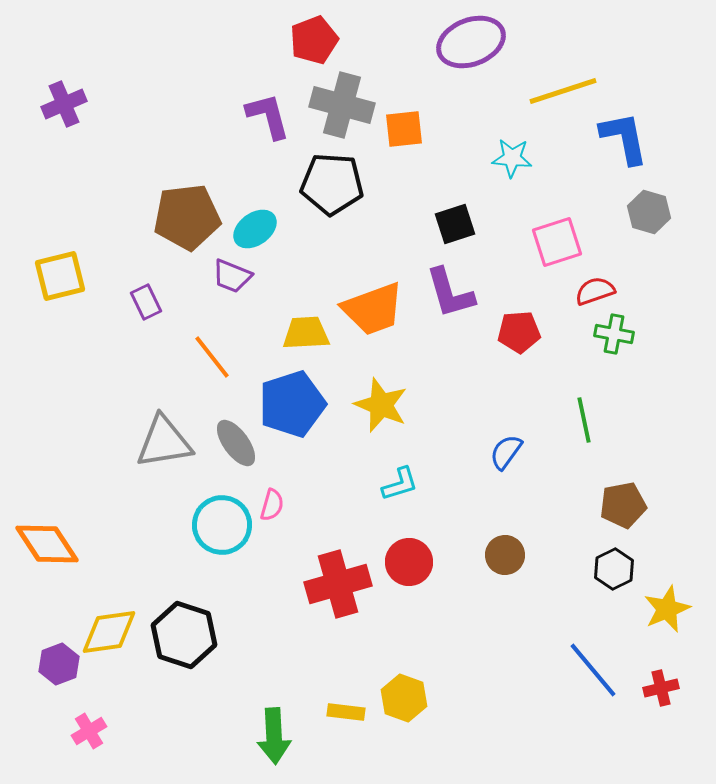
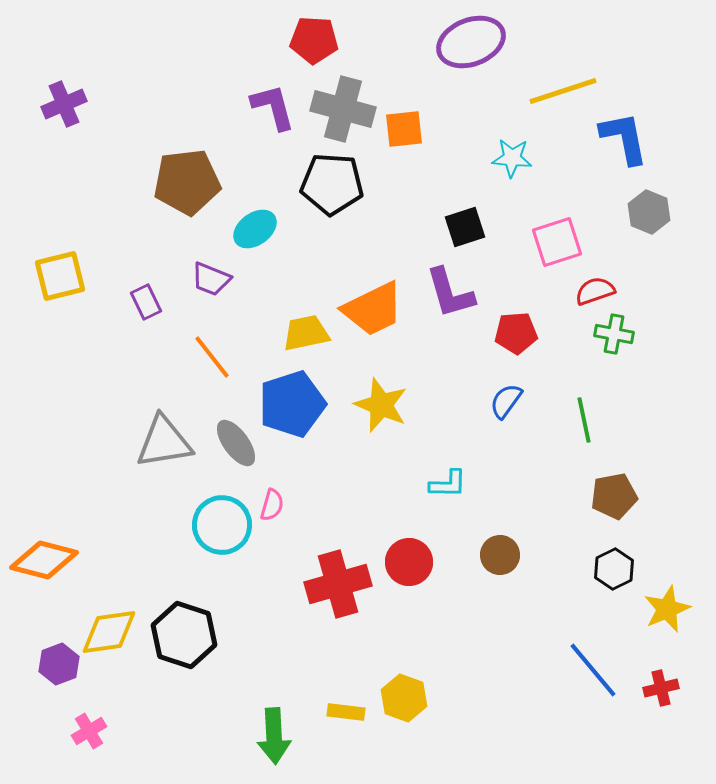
red pentagon at (314, 40): rotated 24 degrees clockwise
gray cross at (342, 105): moved 1 px right, 4 px down
purple L-shape at (268, 116): moved 5 px right, 9 px up
gray hexagon at (649, 212): rotated 6 degrees clockwise
brown pentagon at (187, 217): moved 35 px up
black square at (455, 224): moved 10 px right, 3 px down
purple trapezoid at (232, 276): moved 21 px left, 3 px down
orange trapezoid at (373, 309): rotated 6 degrees counterclockwise
red pentagon at (519, 332): moved 3 px left, 1 px down
yellow trapezoid at (306, 333): rotated 9 degrees counterclockwise
blue semicircle at (506, 452): moved 51 px up
cyan L-shape at (400, 484): moved 48 px right; rotated 18 degrees clockwise
brown pentagon at (623, 505): moved 9 px left, 9 px up
orange diamond at (47, 544): moved 3 px left, 16 px down; rotated 42 degrees counterclockwise
brown circle at (505, 555): moved 5 px left
